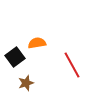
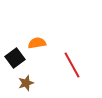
black square: moved 1 px down
